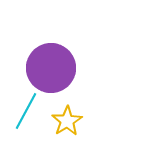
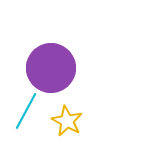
yellow star: rotated 12 degrees counterclockwise
